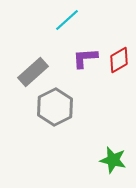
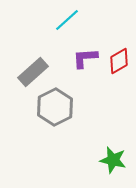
red diamond: moved 1 px down
